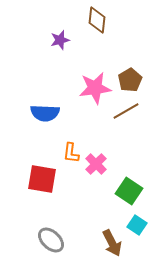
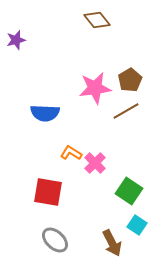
brown diamond: rotated 44 degrees counterclockwise
purple star: moved 44 px left
orange L-shape: rotated 115 degrees clockwise
pink cross: moved 1 px left, 1 px up
red square: moved 6 px right, 13 px down
gray ellipse: moved 4 px right
